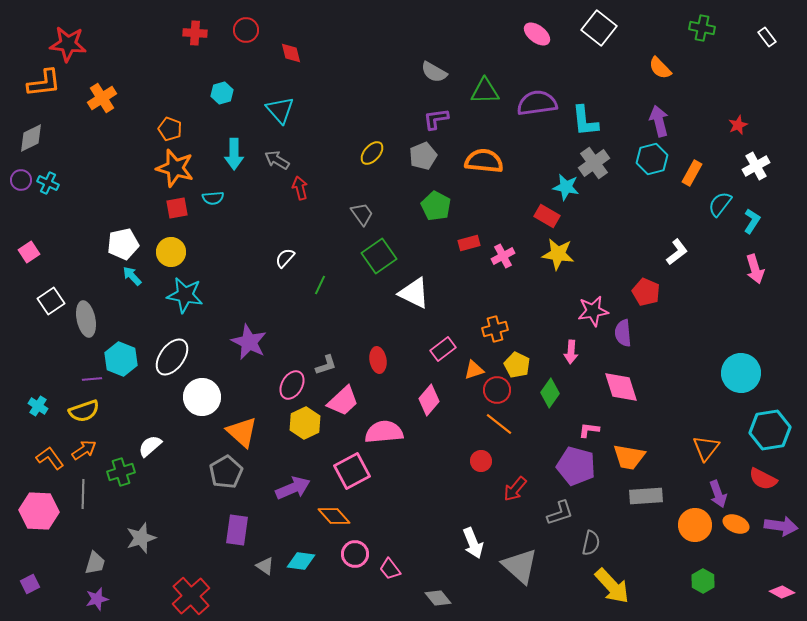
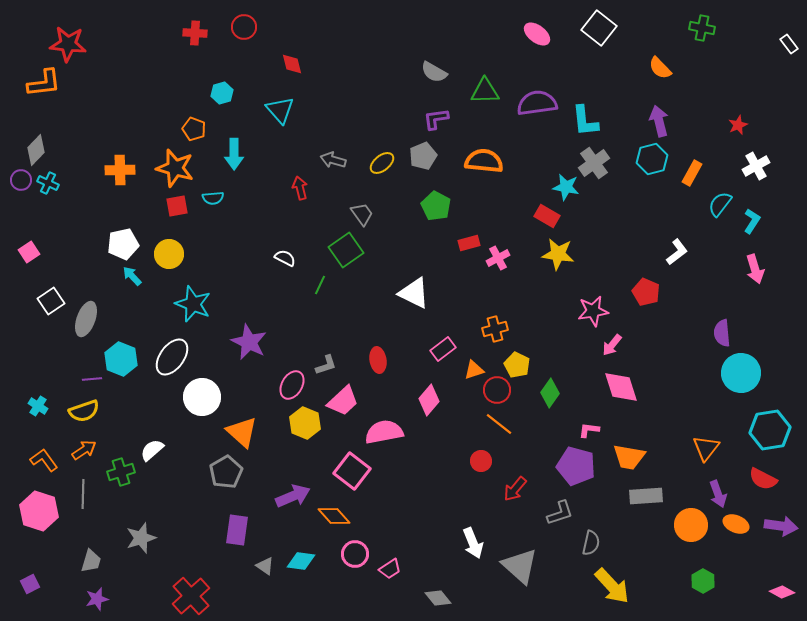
red circle at (246, 30): moved 2 px left, 3 px up
white rectangle at (767, 37): moved 22 px right, 7 px down
red diamond at (291, 53): moved 1 px right, 11 px down
orange cross at (102, 98): moved 18 px right, 72 px down; rotated 32 degrees clockwise
orange pentagon at (170, 129): moved 24 px right
gray diamond at (31, 138): moved 5 px right, 12 px down; rotated 20 degrees counterclockwise
yellow ellipse at (372, 153): moved 10 px right, 10 px down; rotated 10 degrees clockwise
gray arrow at (277, 160): moved 56 px right; rotated 15 degrees counterclockwise
red square at (177, 208): moved 2 px up
yellow circle at (171, 252): moved 2 px left, 2 px down
green square at (379, 256): moved 33 px left, 6 px up
pink cross at (503, 256): moved 5 px left, 2 px down
white semicircle at (285, 258): rotated 75 degrees clockwise
cyan star at (185, 295): moved 8 px right, 9 px down; rotated 12 degrees clockwise
gray ellipse at (86, 319): rotated 32 degrees clockwise
purple semicircle at (623, 333): moved 99 px right
pink arrow at (571, 352): moved 41 px right, 7 px up; rotated 35 degrees clockwise
yellow hexagon at (305, 423): rotated 12 degrees counterclockwise
pink semicircle at (384, 432): rotated 6 degrees counterclockwise
white semicircle at (150, 446): moved 2 px right, 4 px down
orange L-shape at (50, 458): moved 6 px left, 2 px down
pink square at (352, 471): rotated 24 degrees counterclockwise
purple arrow at (293, 488): moved 8 px down
pink hexagon at (39, 511): rotated 15 degrees clockwise
orange circle at (695, 525): moved 4 px left
gray trapezoid at (95, 563): moved 4 px left, 2 px up
pink trapezoid at (390, 569): rotated 85 degrees counterclockwise
